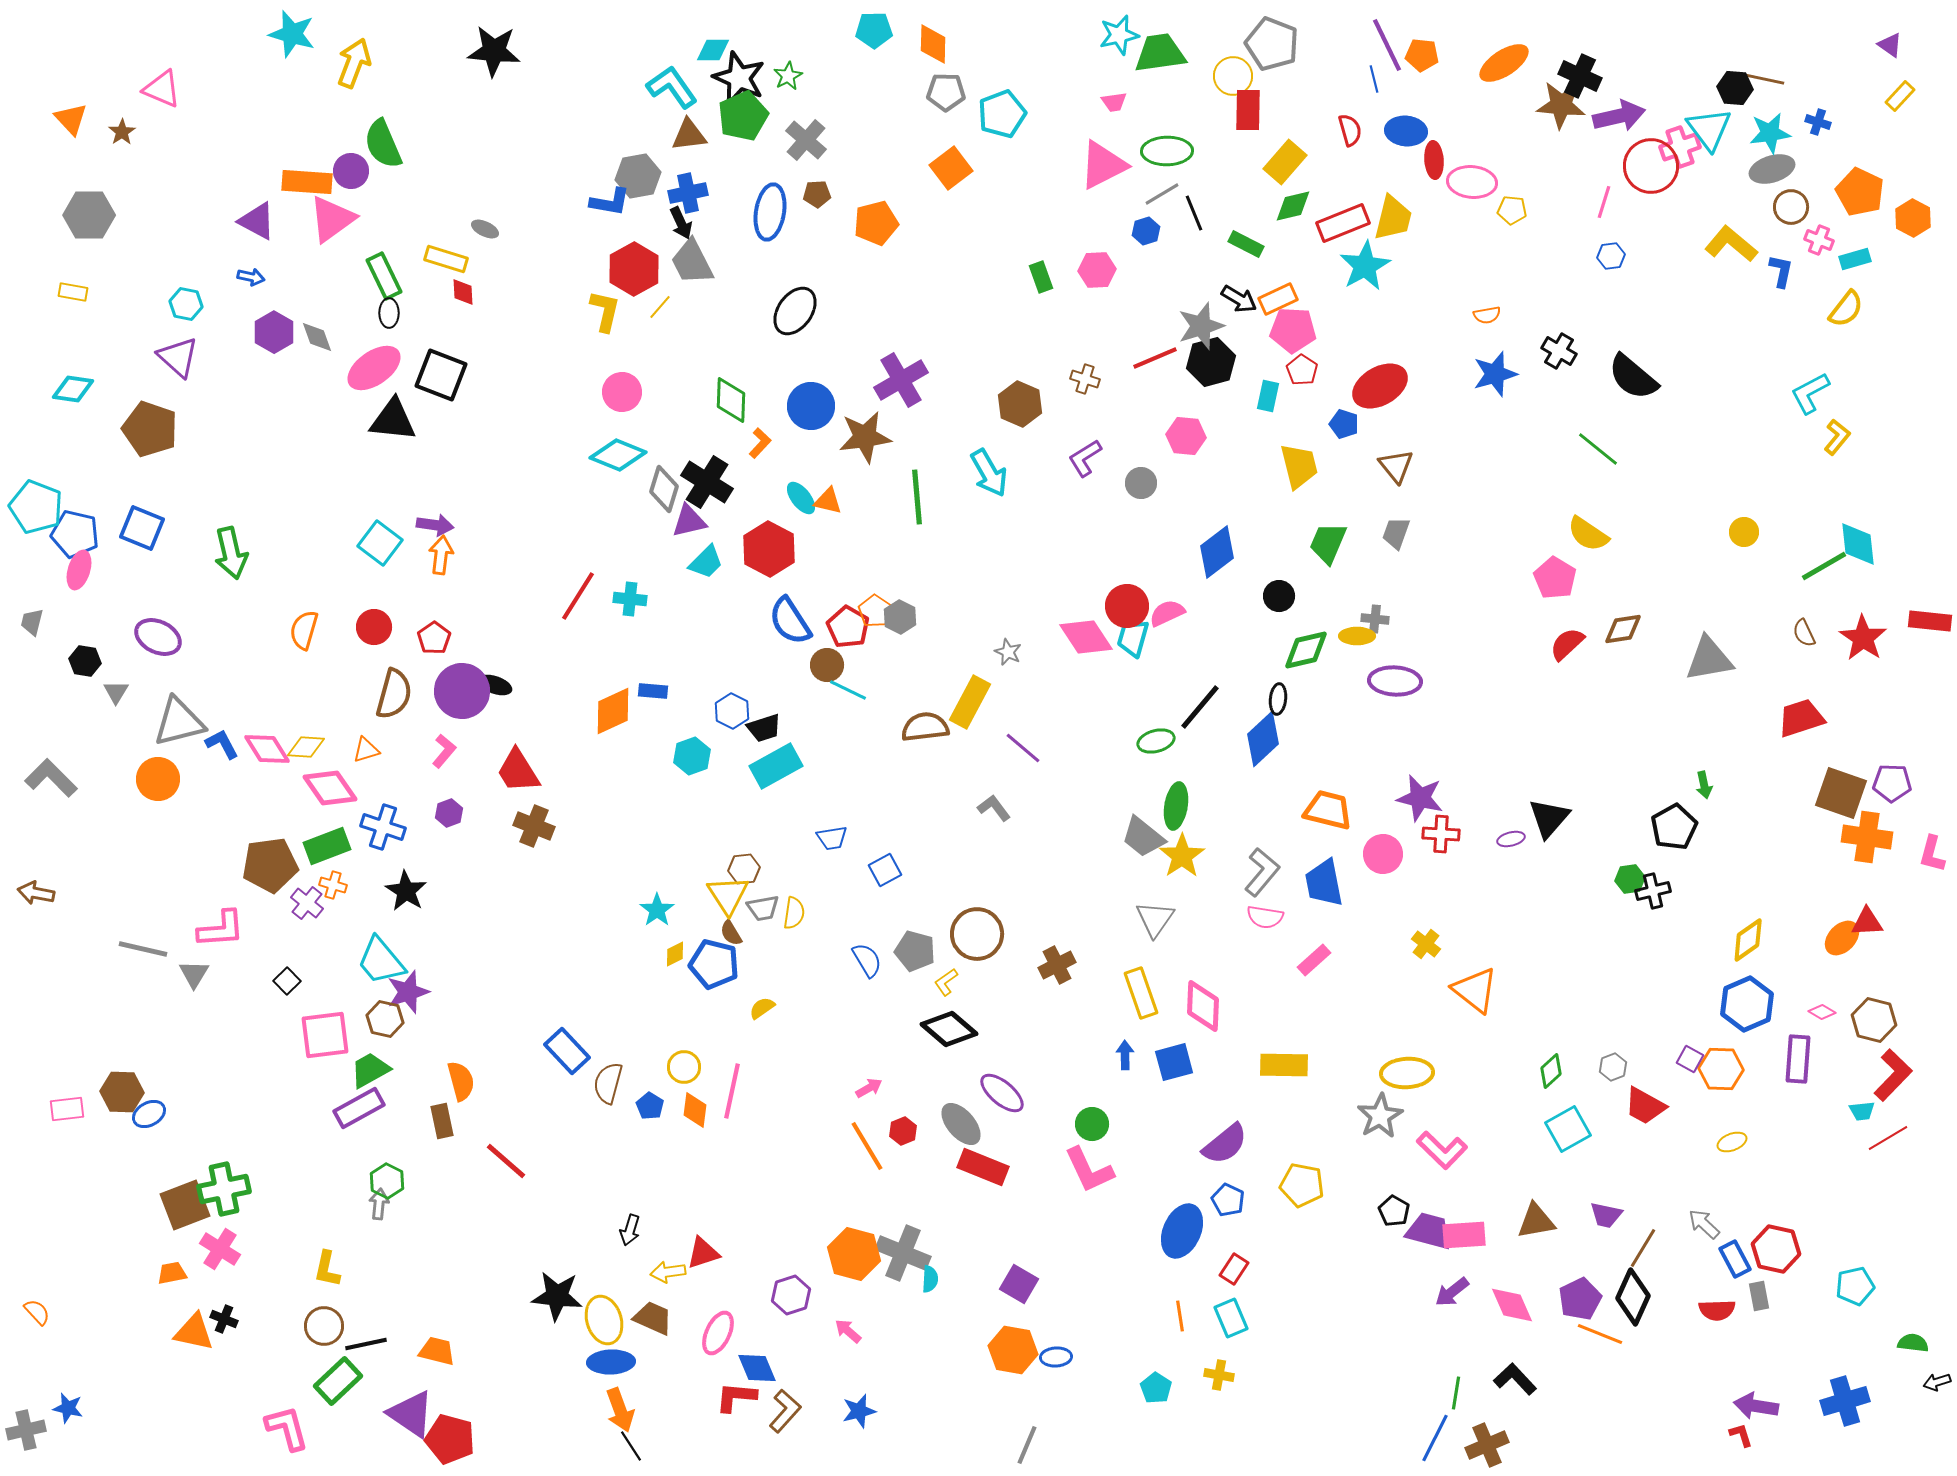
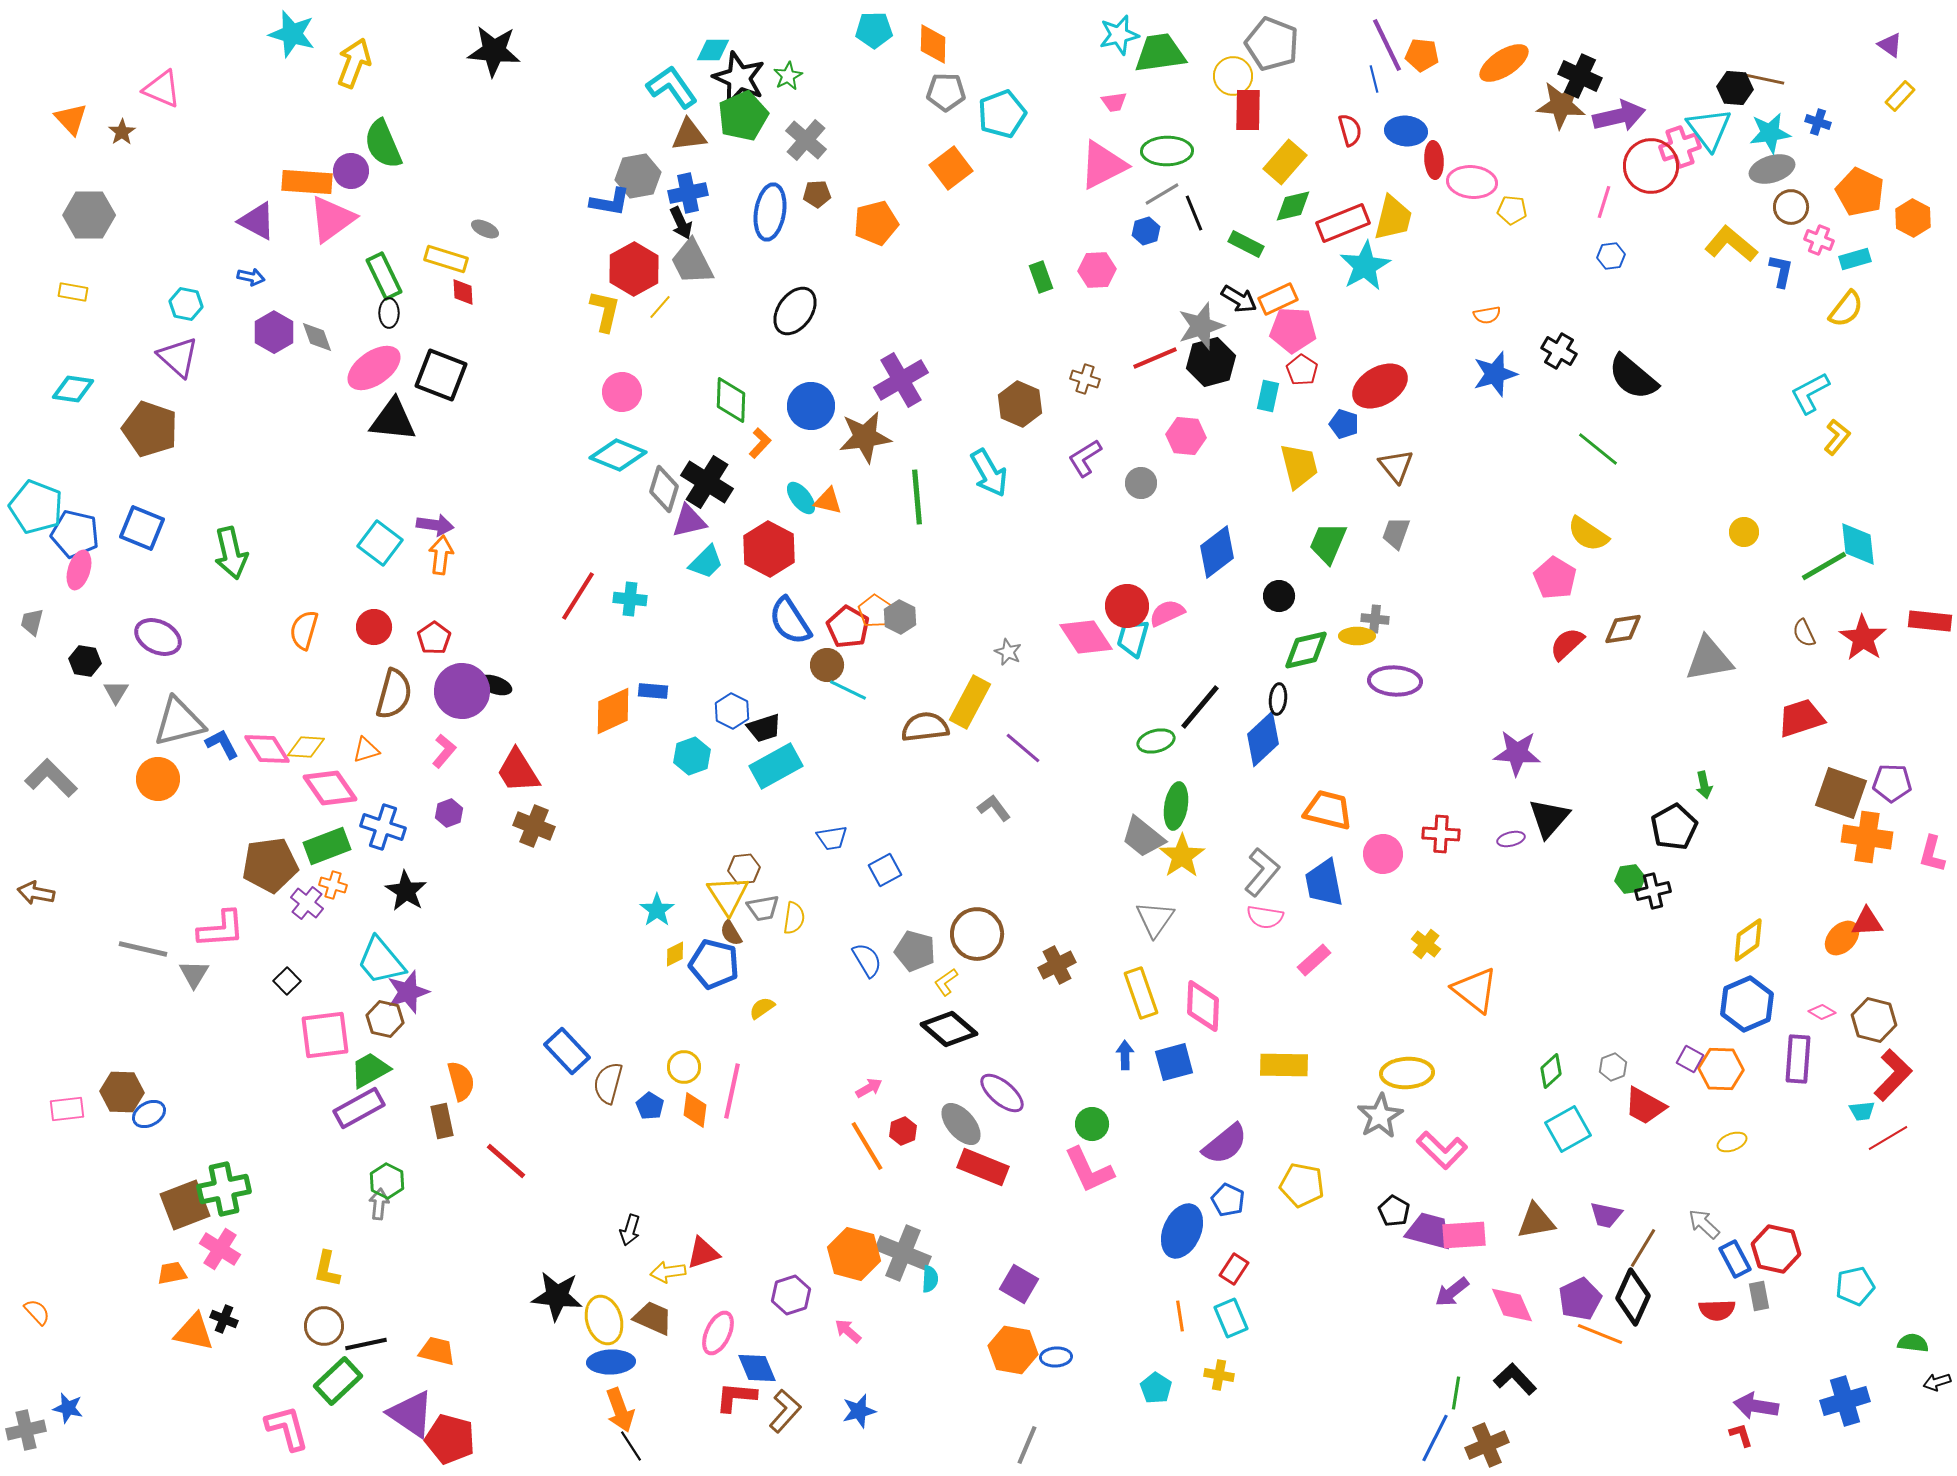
purple star at (1420, 798): moved 97 px right, 45 px up; rotated 9 degrees counterclockwise
yellow semicircle at (794, 913): moved 5 px down
